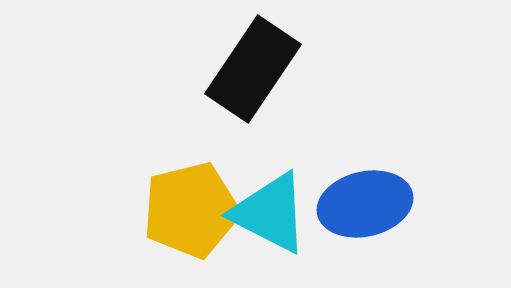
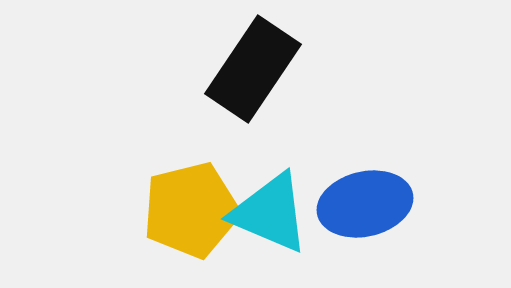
cyan triangle: rotated 4 degrees counterclockwise
